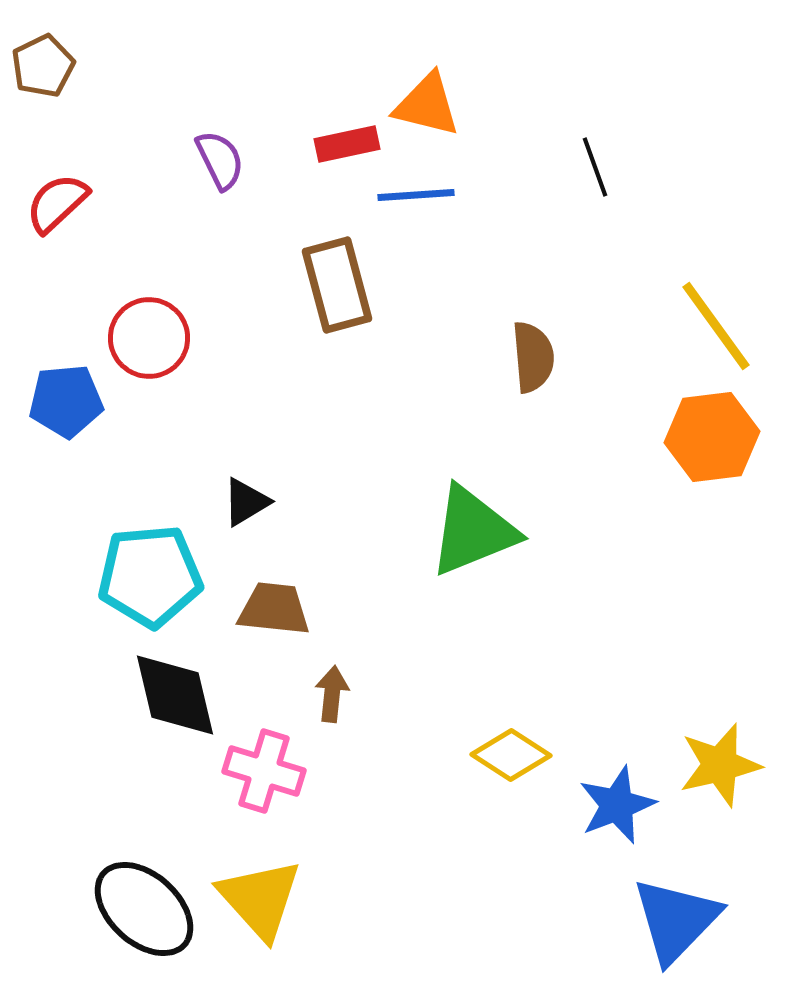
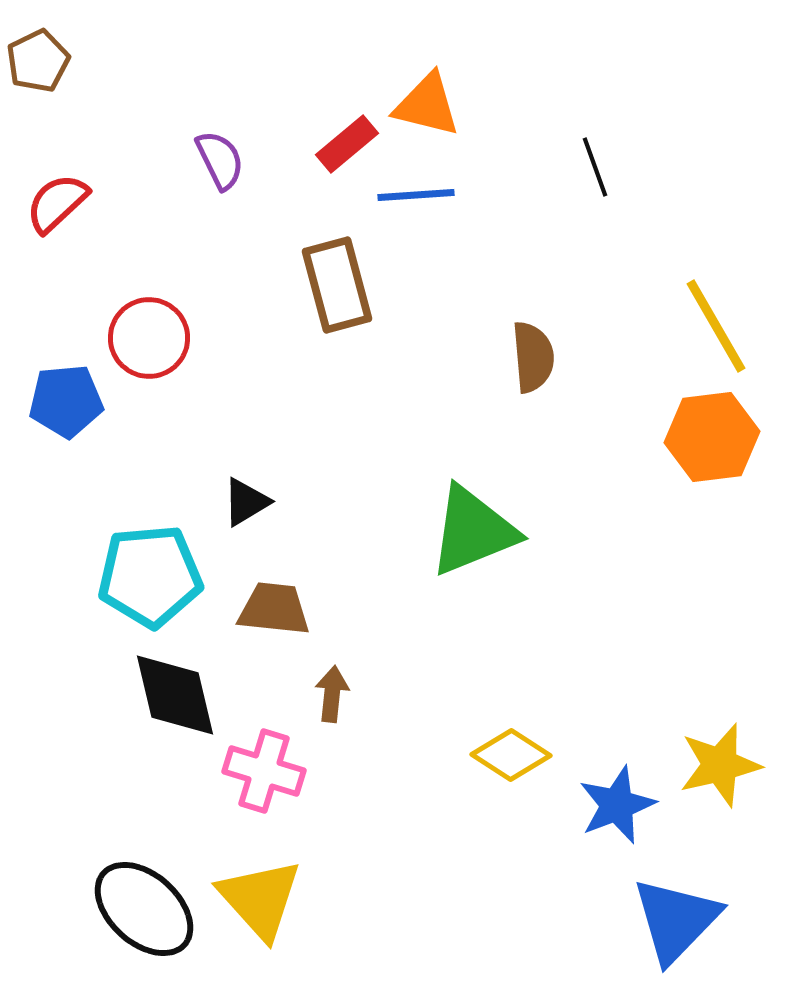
brown pentagon: moved 5 px left, 5 px up
red rectangle: rotated 28 degrees counterclockwise
yellow line: rotated 6 degrees clockwise
